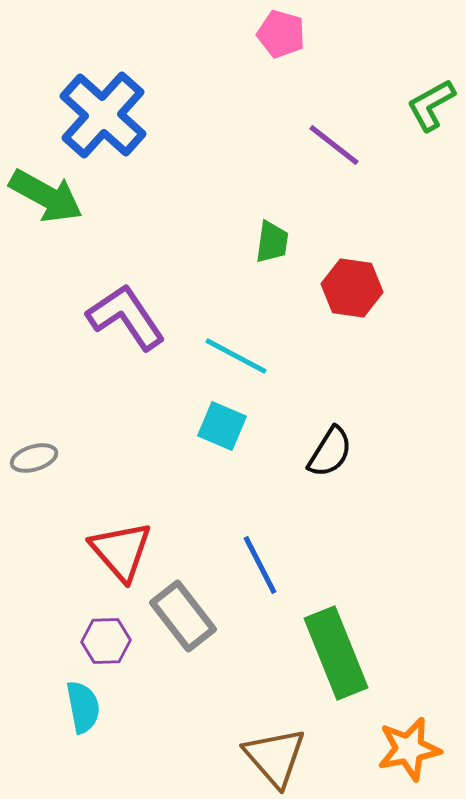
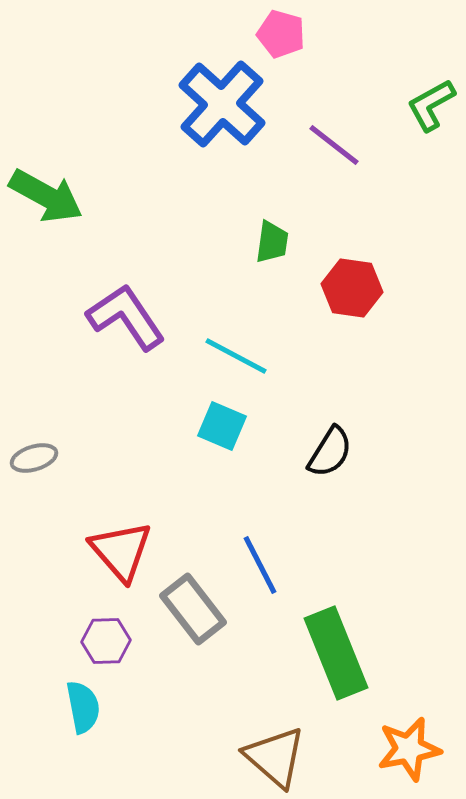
blue cross: moved 119 px right, 11 px up
gray rectangle: moved 10 px right, 7 px up
brown triangle: rotated 8 degrees counterclockwise
